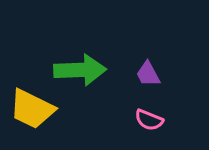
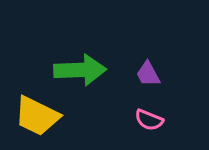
yellow trapezoid: moved 5 px right, 7 px down
